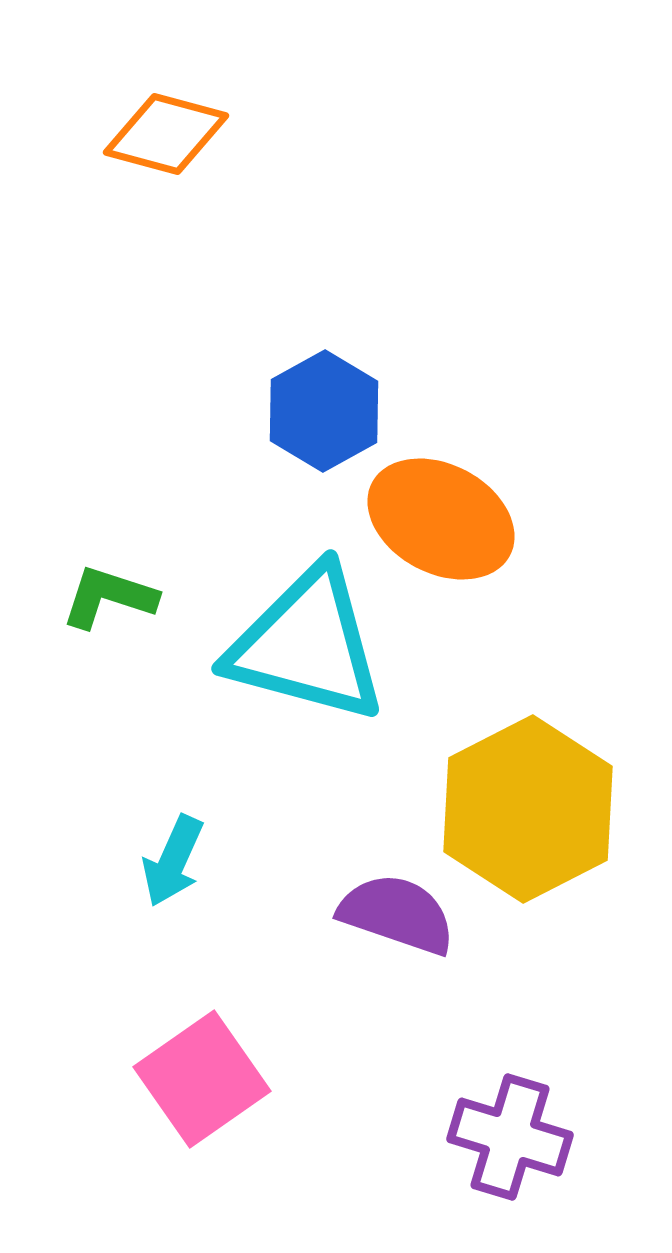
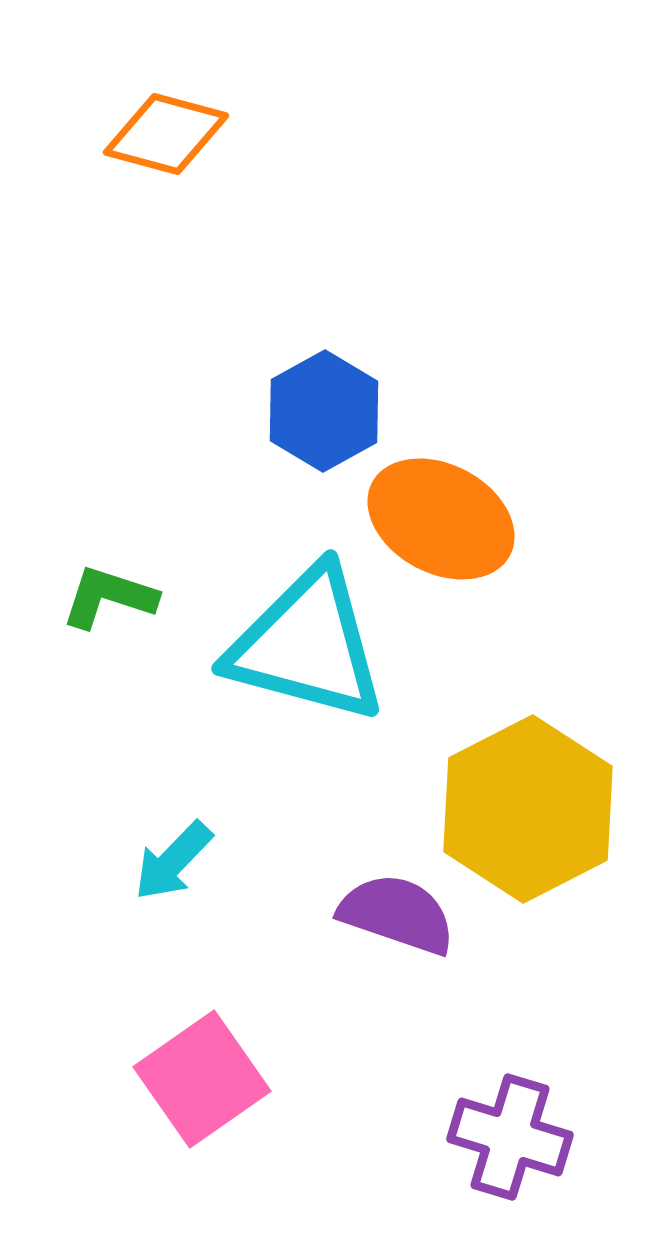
cyan arrow: rotated 20 degrees clockwise
